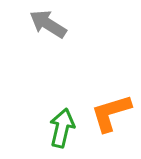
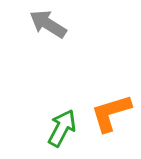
green arrow: rotated 15 degrees clockwise
